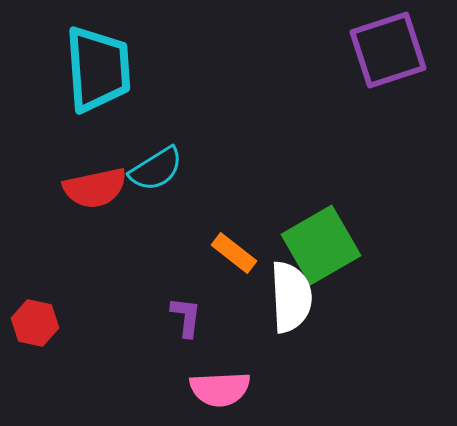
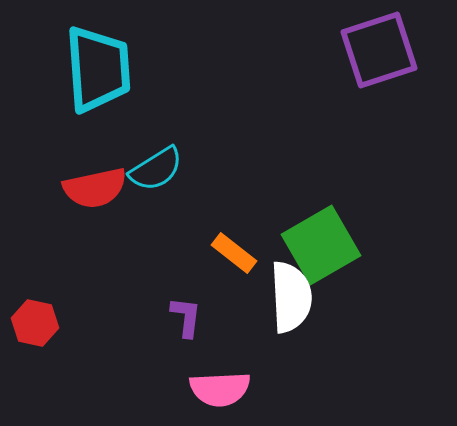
purple square: moved 9 px left
